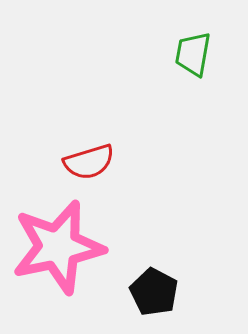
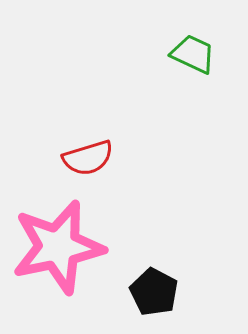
green trapezoid: rotated 105 degrees clockwise
red semicircle: moved 1 px left, 4 px up
